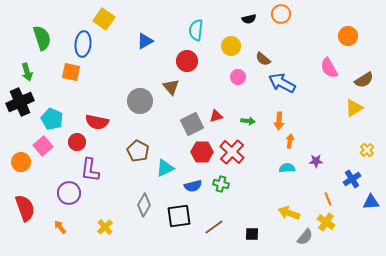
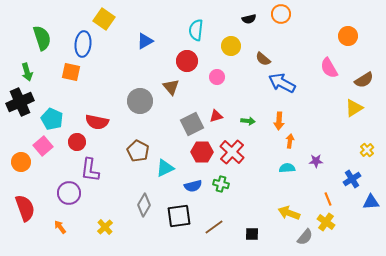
pink circle at (238, 77): moved 21 px left
